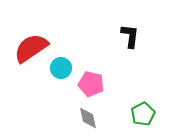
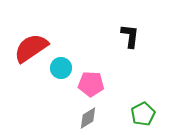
pink pentagon: rotated 10 degrees counterclockwise
gray diamond: rotated 70 degrees clockwise
